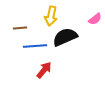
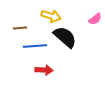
yellow arrow: rotated 84 degrees counterclockwise
black semicircle: rotated 65 degrees clockwise
red arrow: rotated 54 degrees clockwise
